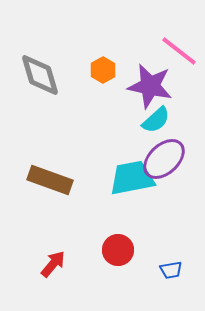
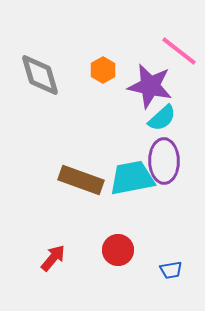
cyan semicircle: moved 6 px right, 2 px up
purple ellipse: moved 2 px down; rotated 48 degrees counterclockwise
brown rectangle: moved 31 px right
red arrow: moved 6 px up
